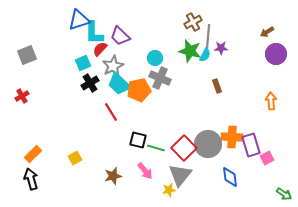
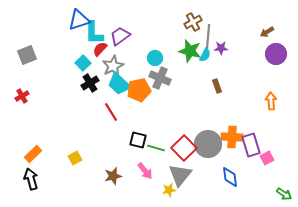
purple trapezoid: rotated 100 degrees clockwise
cyan square: rotated 21 degrees counterclockwise
